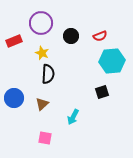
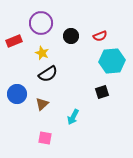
black semicircle: rotated 54 degrees clockwise
blue circle: moved 3 px right, 4 px up
